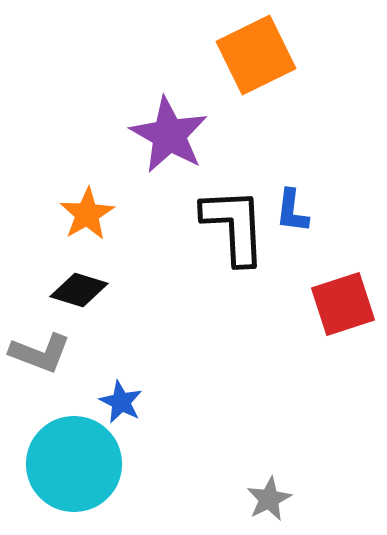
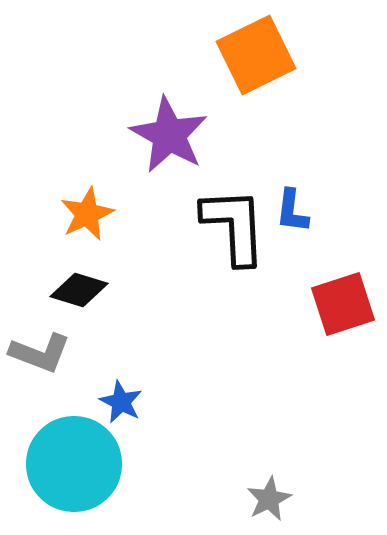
orange star: rotated 6 degrees clockwise
